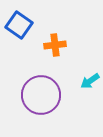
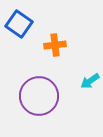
blue square: moved 1 px up
purple circle: moved 2 px left, 1 px down
